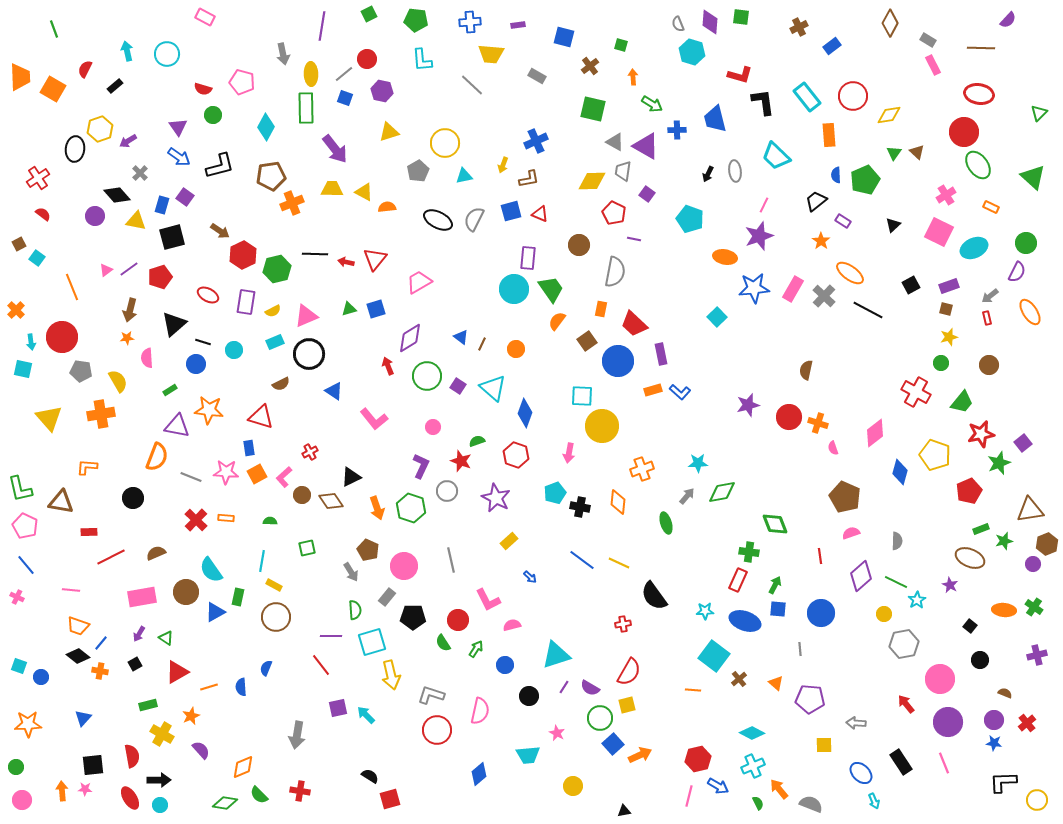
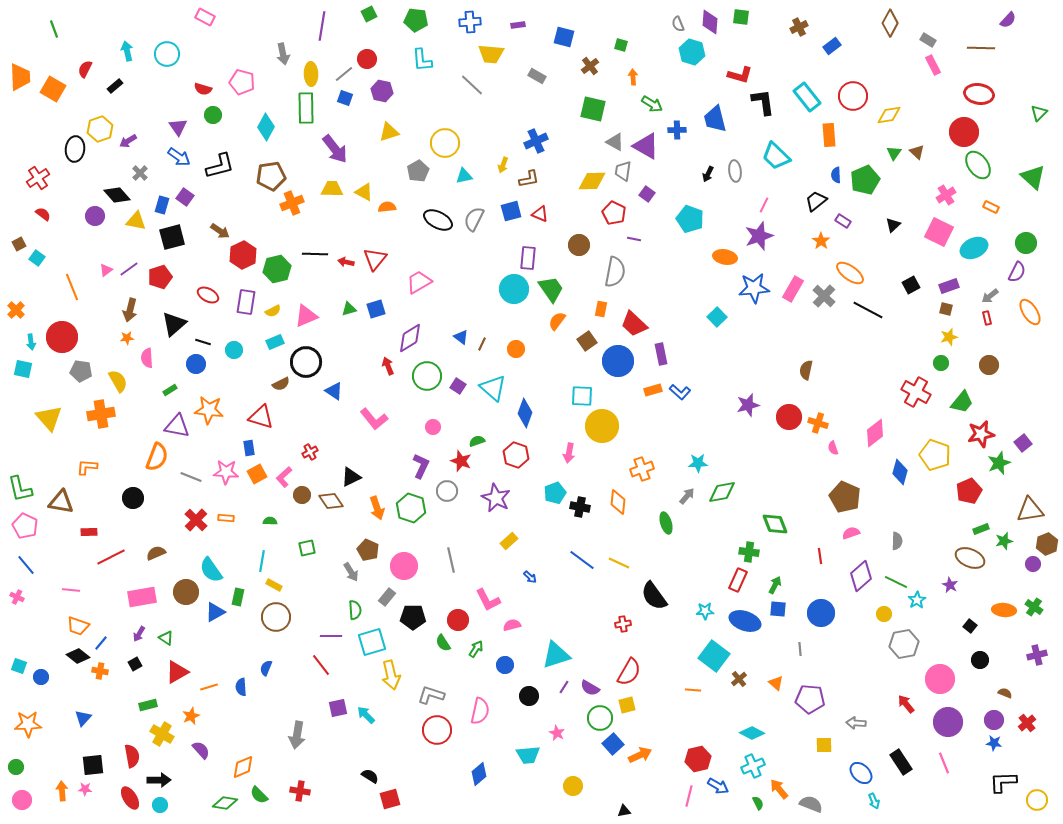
black circle at (309, 354): moved 3 px left, 8 px down
